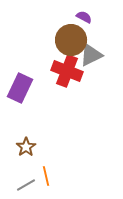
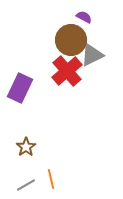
gray triangle: moved 1 px right
red cross: rotated 28 degrees clockwise
orange line: moved 5 px right, 3 px down
